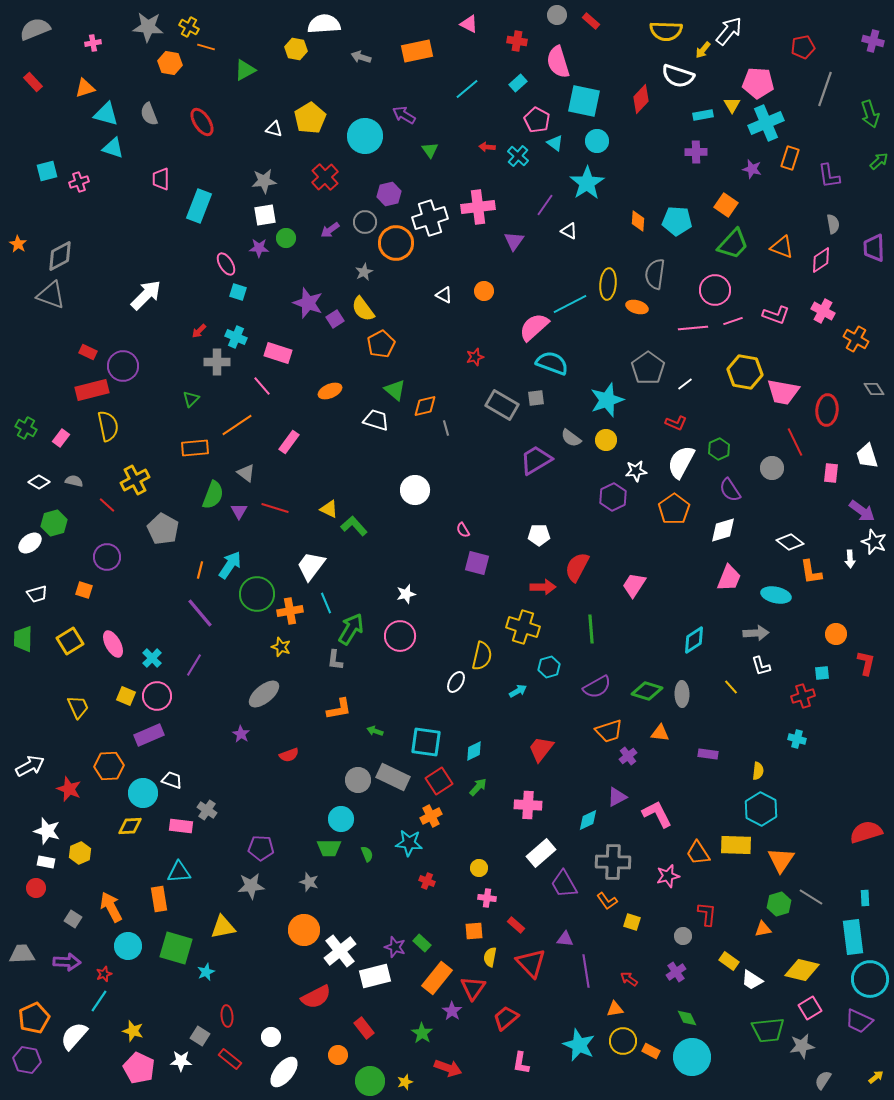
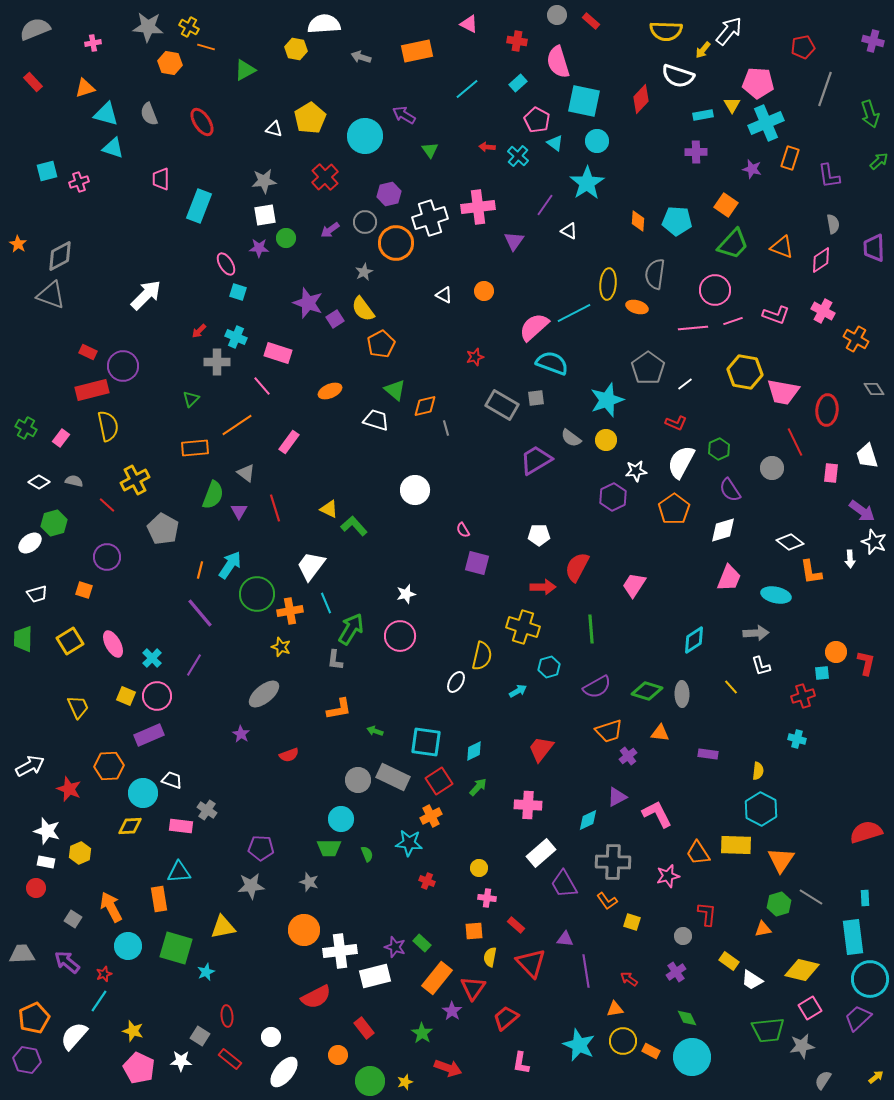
cyan line at (570, 304): moved 4 px right, 9 px down
red line at (275, 508): rotated 56 degrees clockwise
orange circle at (836, 634): moved 18 px down
white cross at (340, 951): rotated 32 degrees clockwise
purple arrow at (67, 962): rotated 144 degrees counterclockwise
purple trapezoid at (859, 1021): moved 1 px left, 3 px up; rotated 112 degrees clockwise
